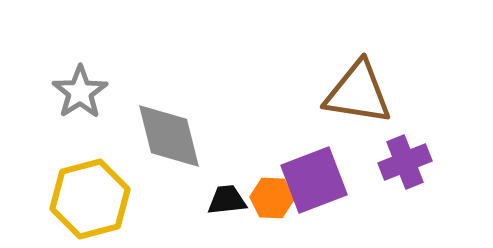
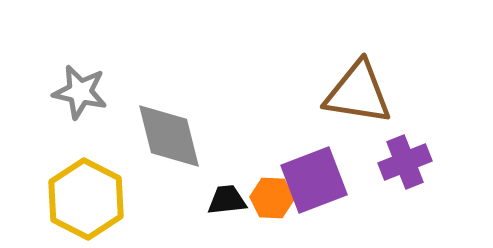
gray star: rotated 26 degrees counterclockwise
yellow hexagon: moved 4 px left; rotated 18 degrees counterclockwise
